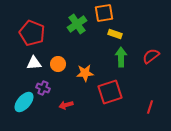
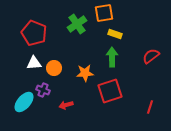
red pentagon: moved 2 px right
green arrow: moved 9 px left
orange circle: moved 4 px left, 4 px down
purple cross: moved 2 px down
red square: moved 1 px up
